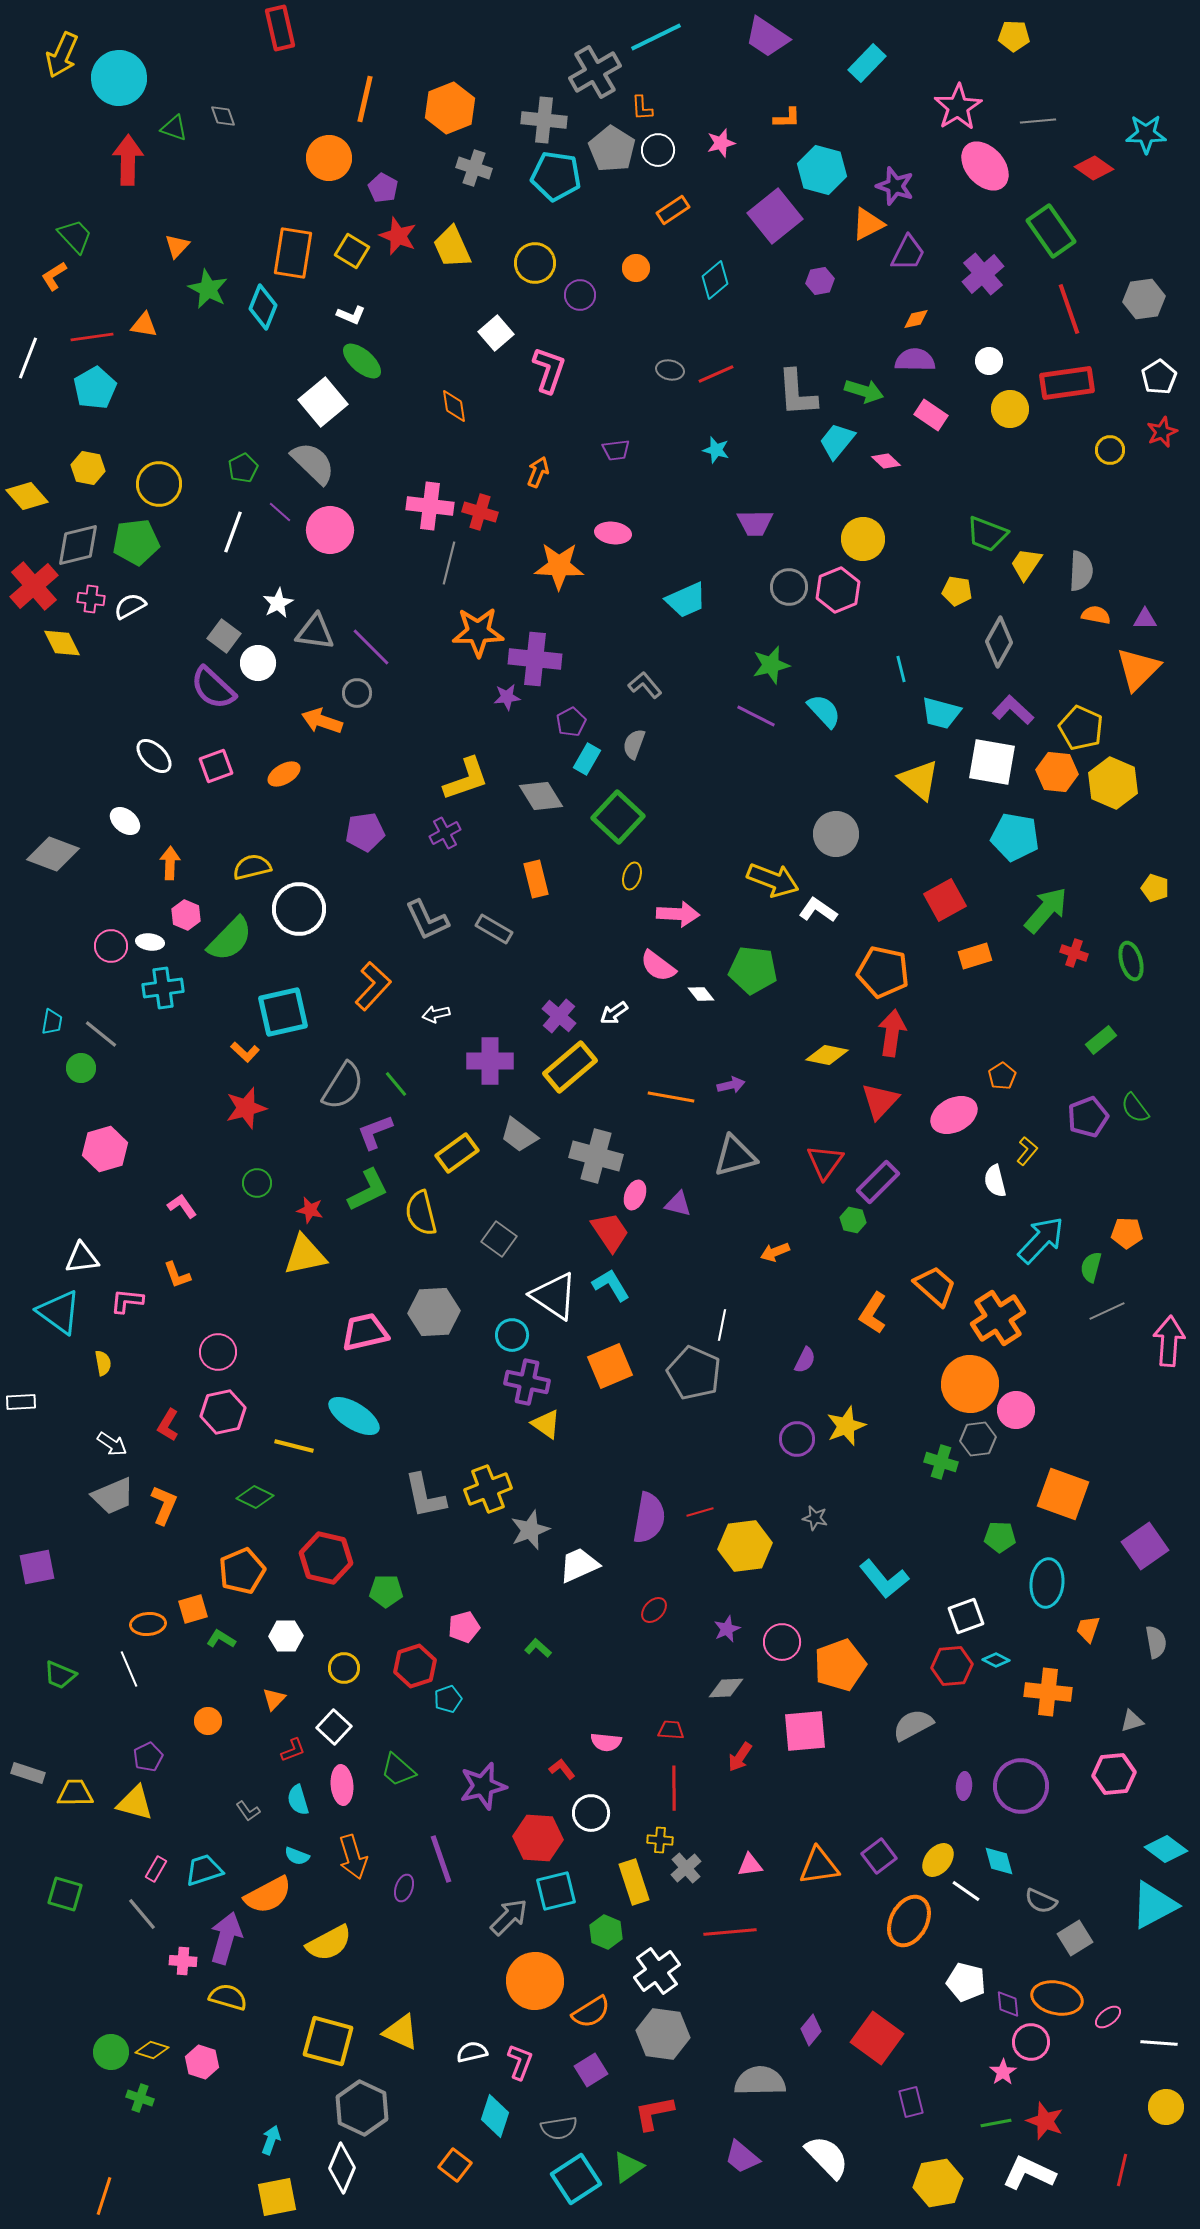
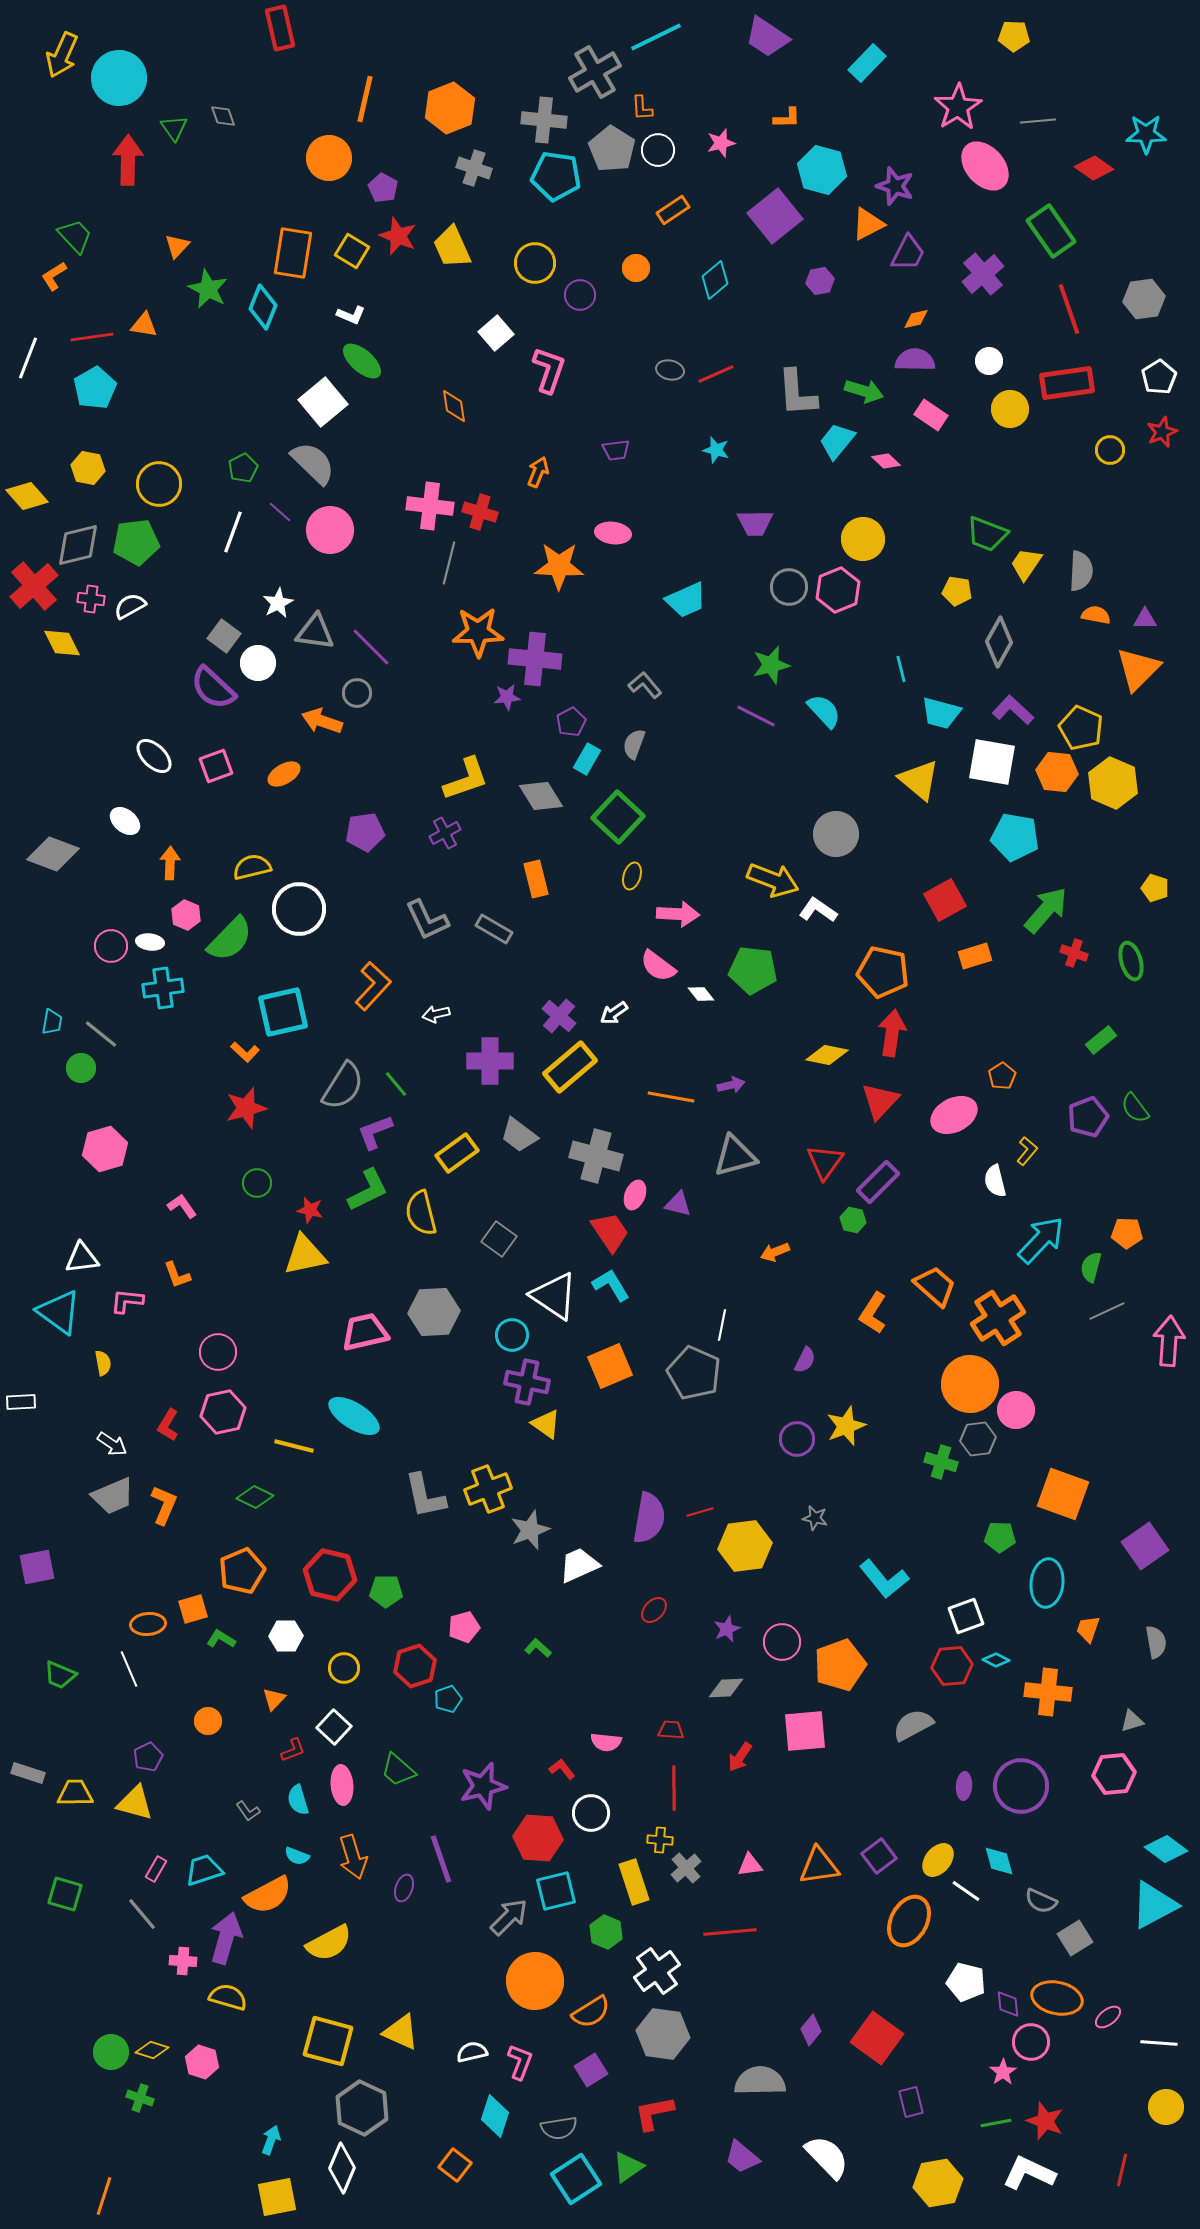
green triangle at (174, 128): rotated 36 degrees clockwise
red hexagon at (326, 1558): moved 4 px right, 17 px down
